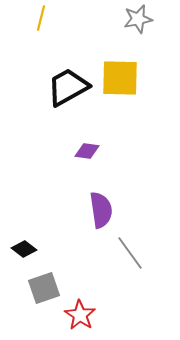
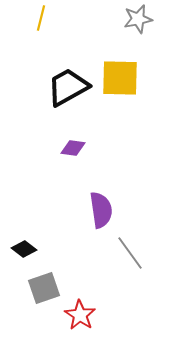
purple diamond: moved 14 px left, 3 px up
